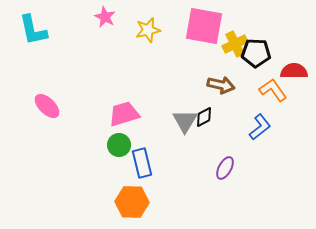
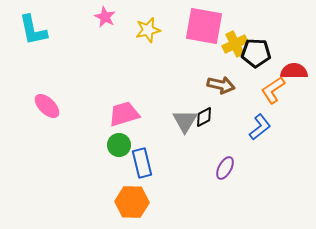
orange L-shape: rotated 88 degrees counterclockwise
